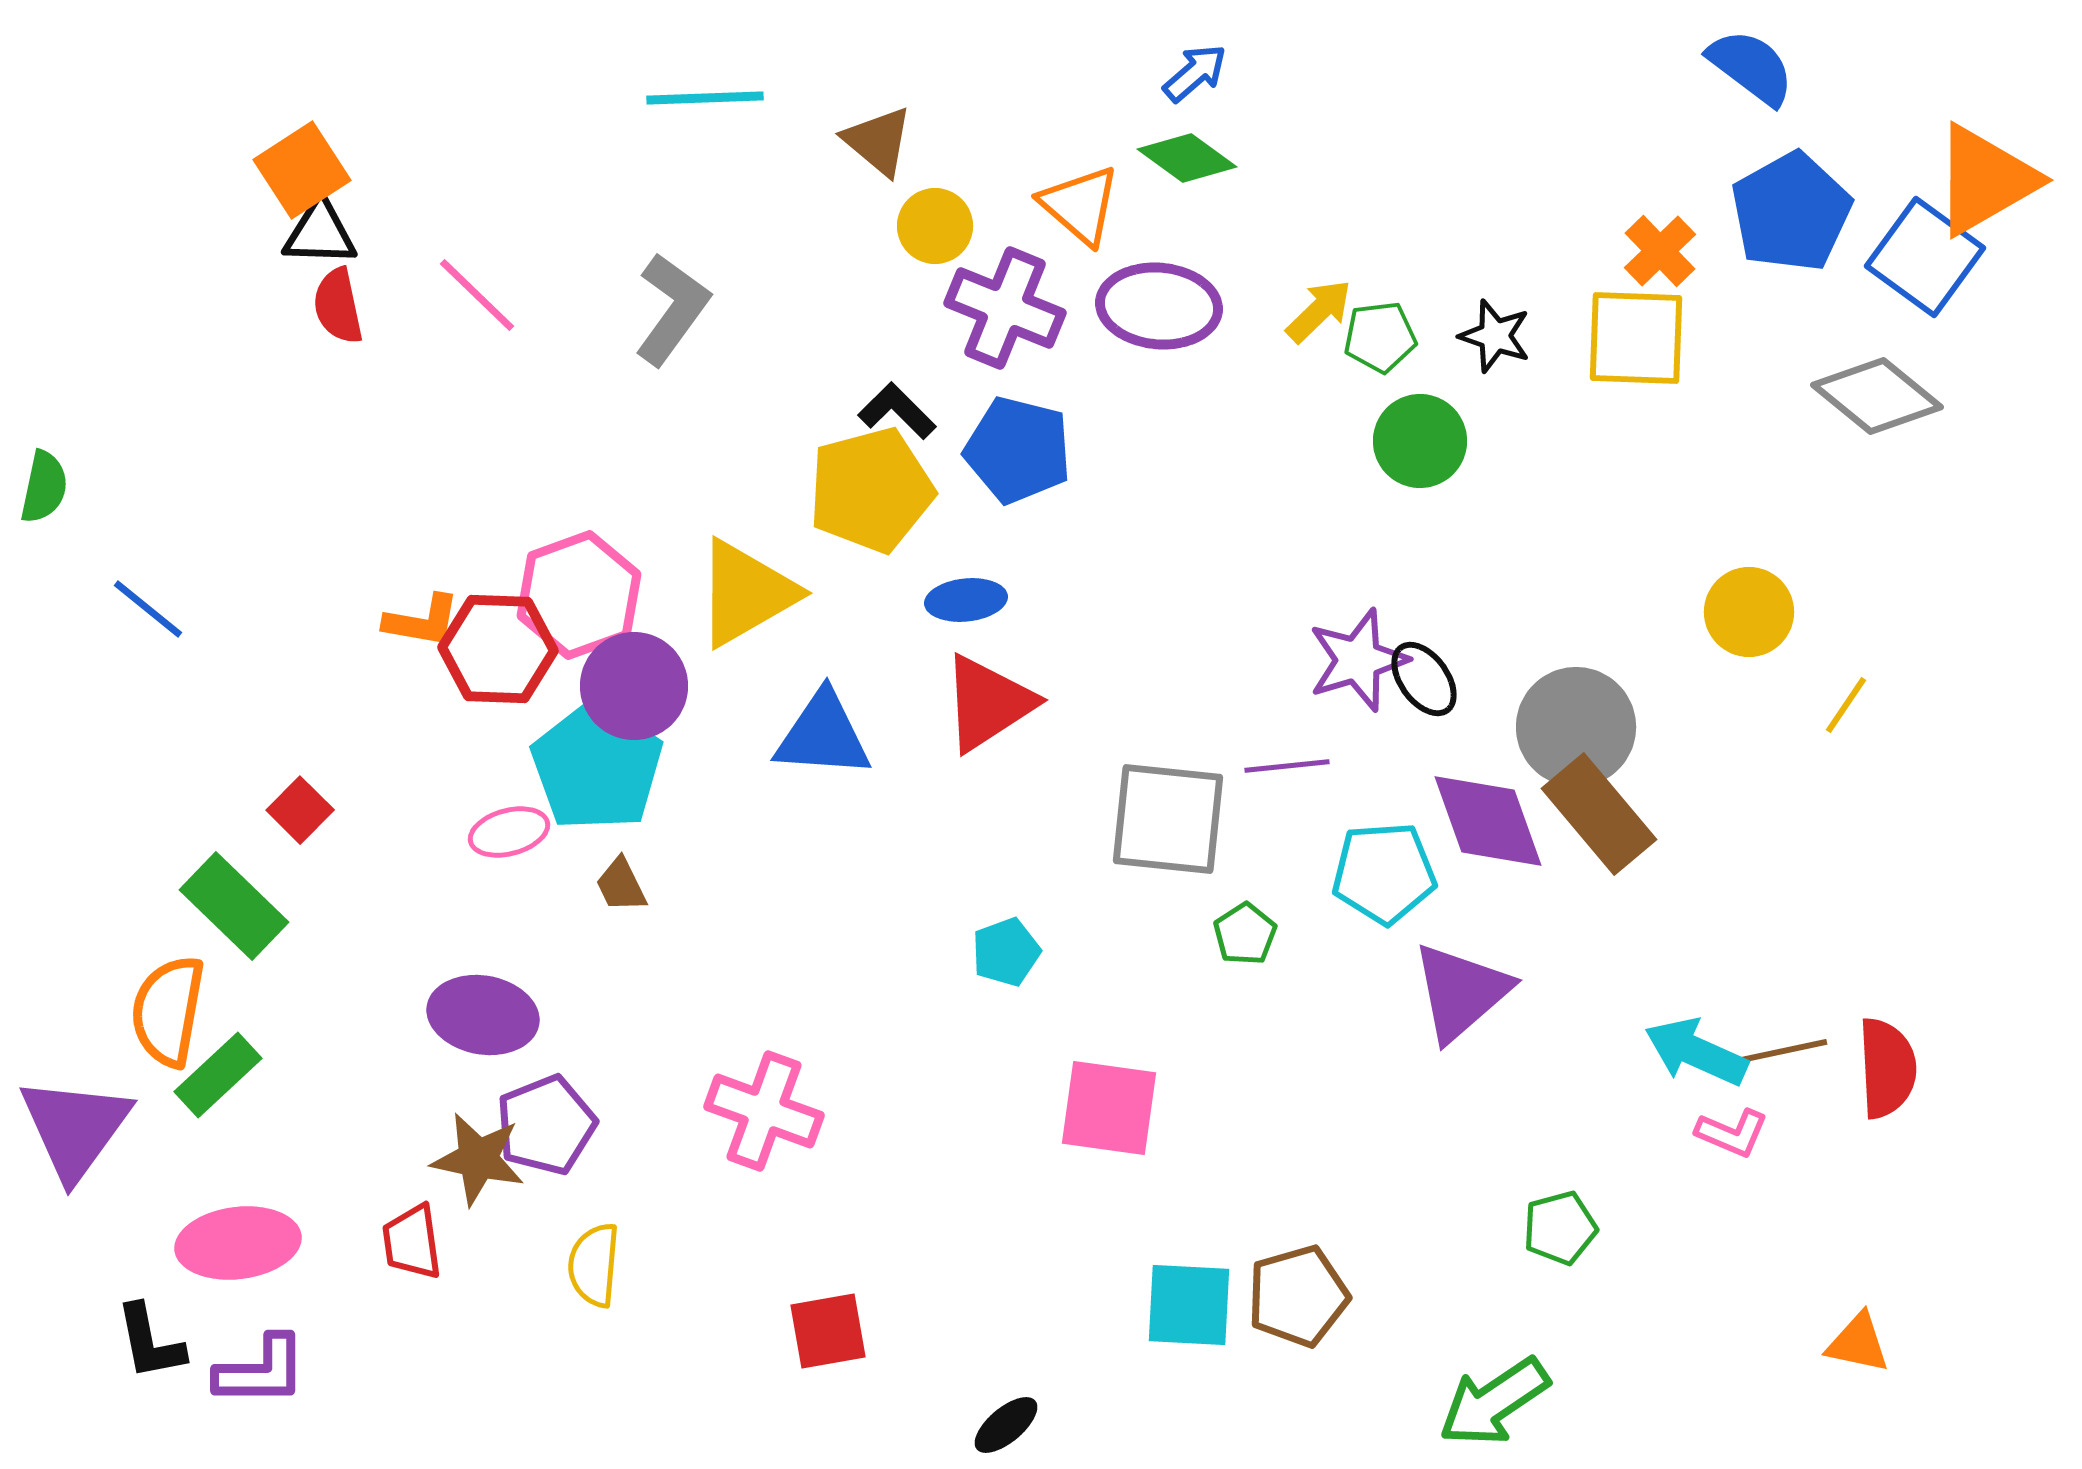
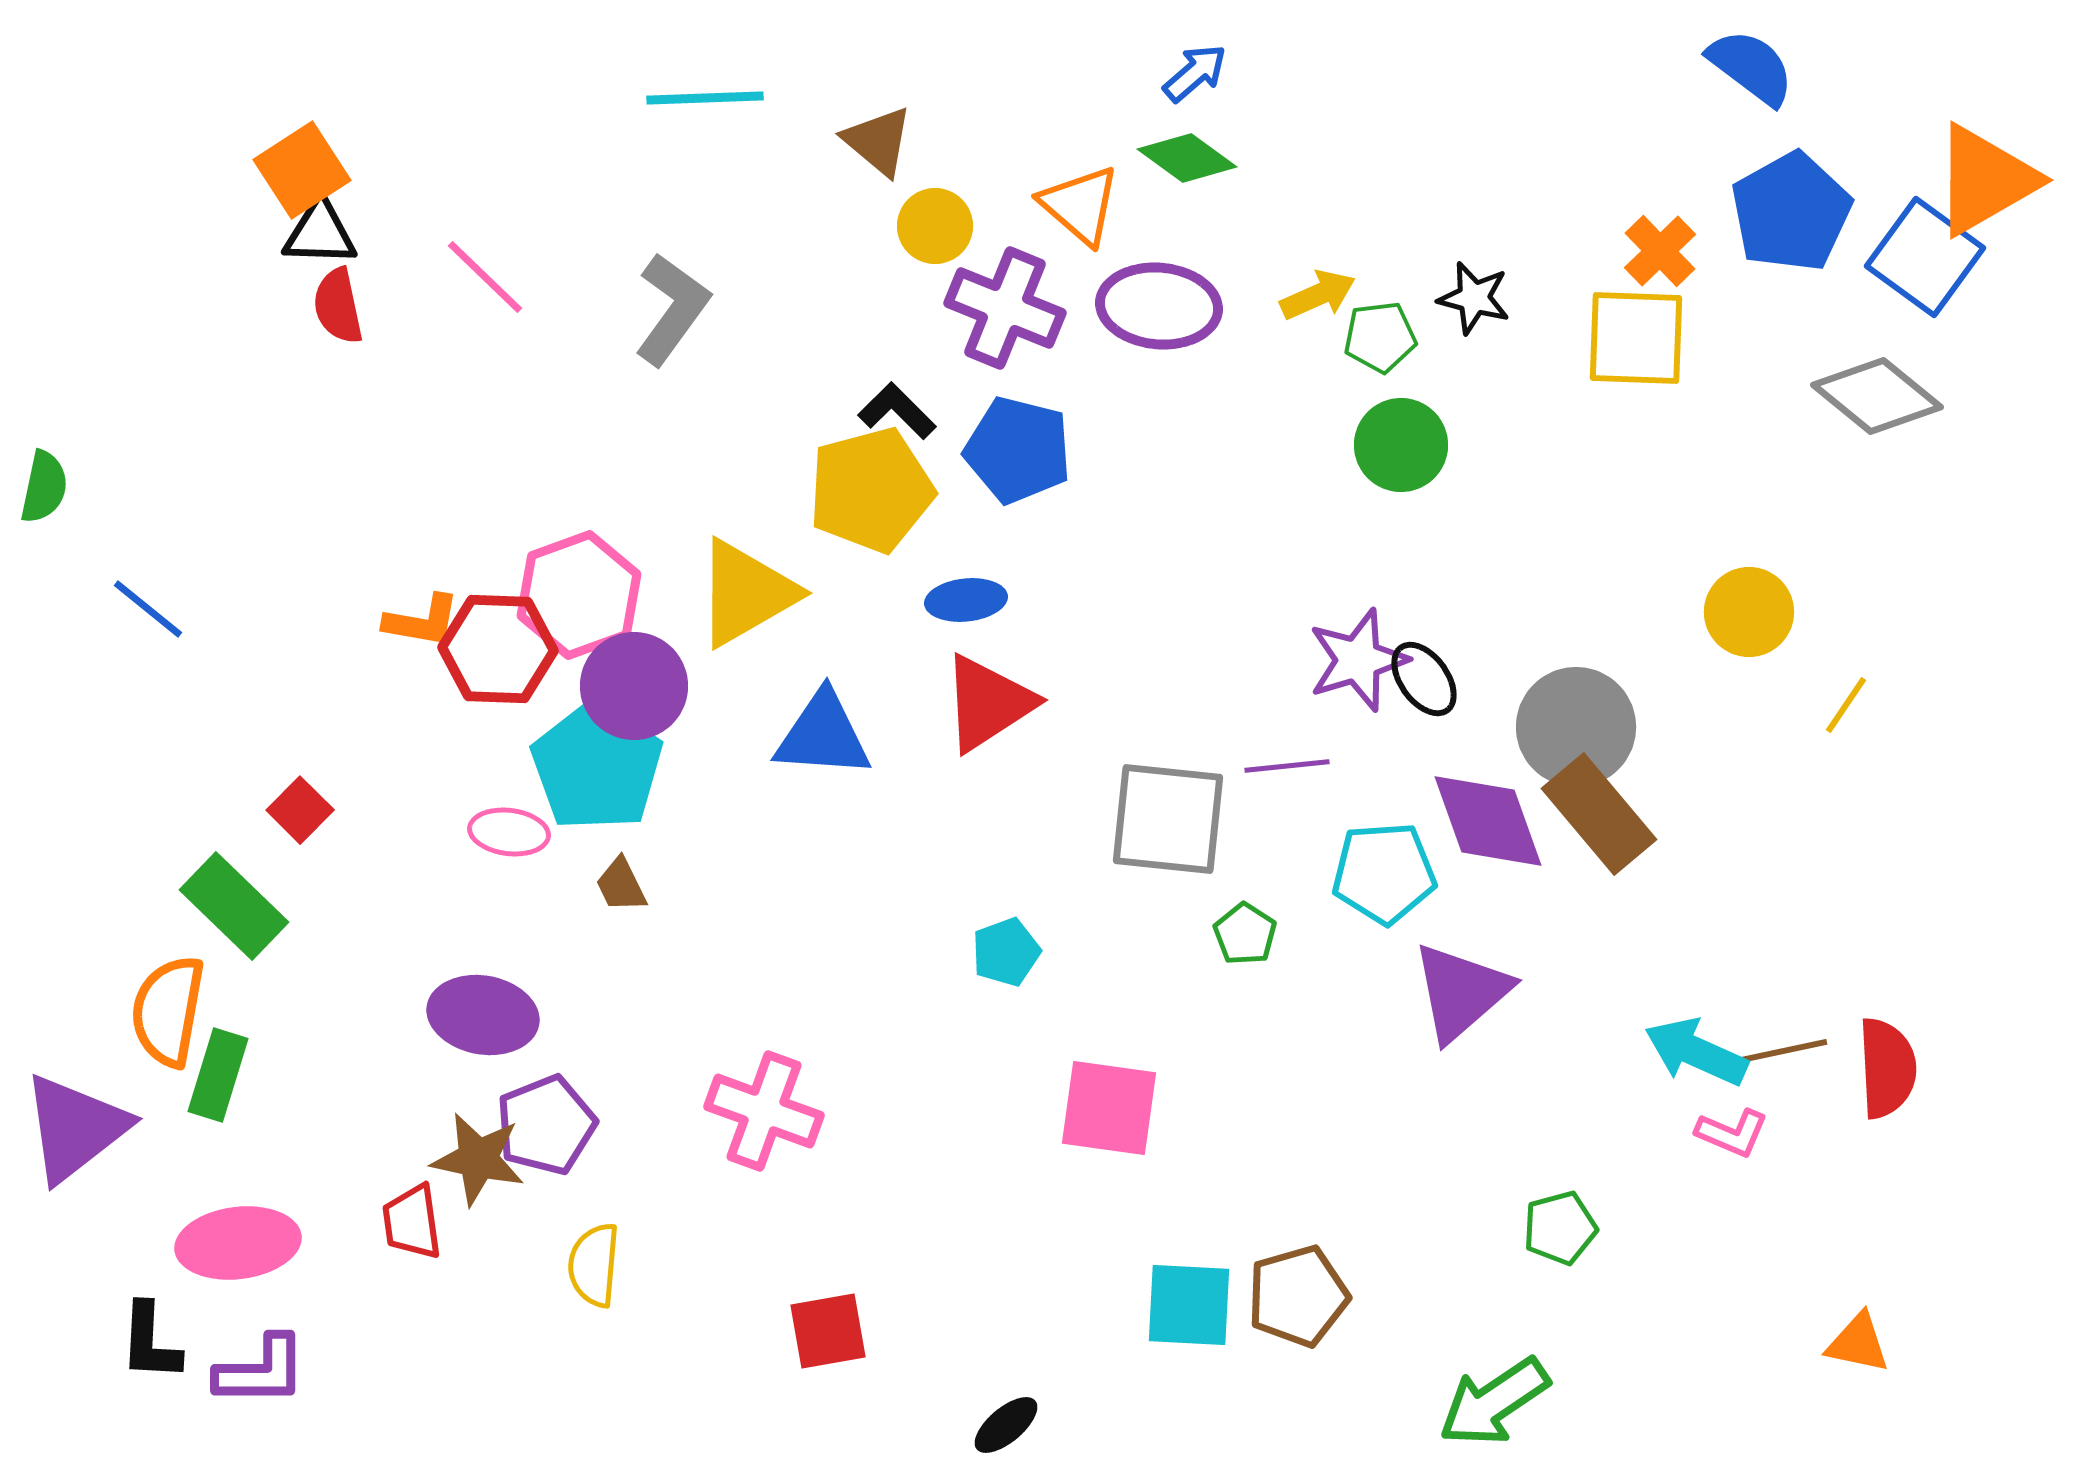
pink line at (477, 295): moved 8 px right, 18 px up
yellow arrow at (1319, 311): moved 1 px left, 16 px up; rotated 20 degrees clockwise
black star at (1495, 336): moved 21 px left, 38 px up; rotated 4 degrees counterclockwise
green circle at (1420, 441): moved 19 px left, 4 px down
pink ellipse at (509, 832): rotated 22 degrees clockwise
green pentagon at (1245, 934): rotated 6 degrees counterclockwise
green rectangle at (218, 1075): rotated 30 degrees counterclockwise
purple triangle at (75, 1128): rotated 16 degrees clockwise
red trapezoid at (412, 1242): moved 20 px up
black L-shape at (150, 1342): rotated 14 degrees clockwise
